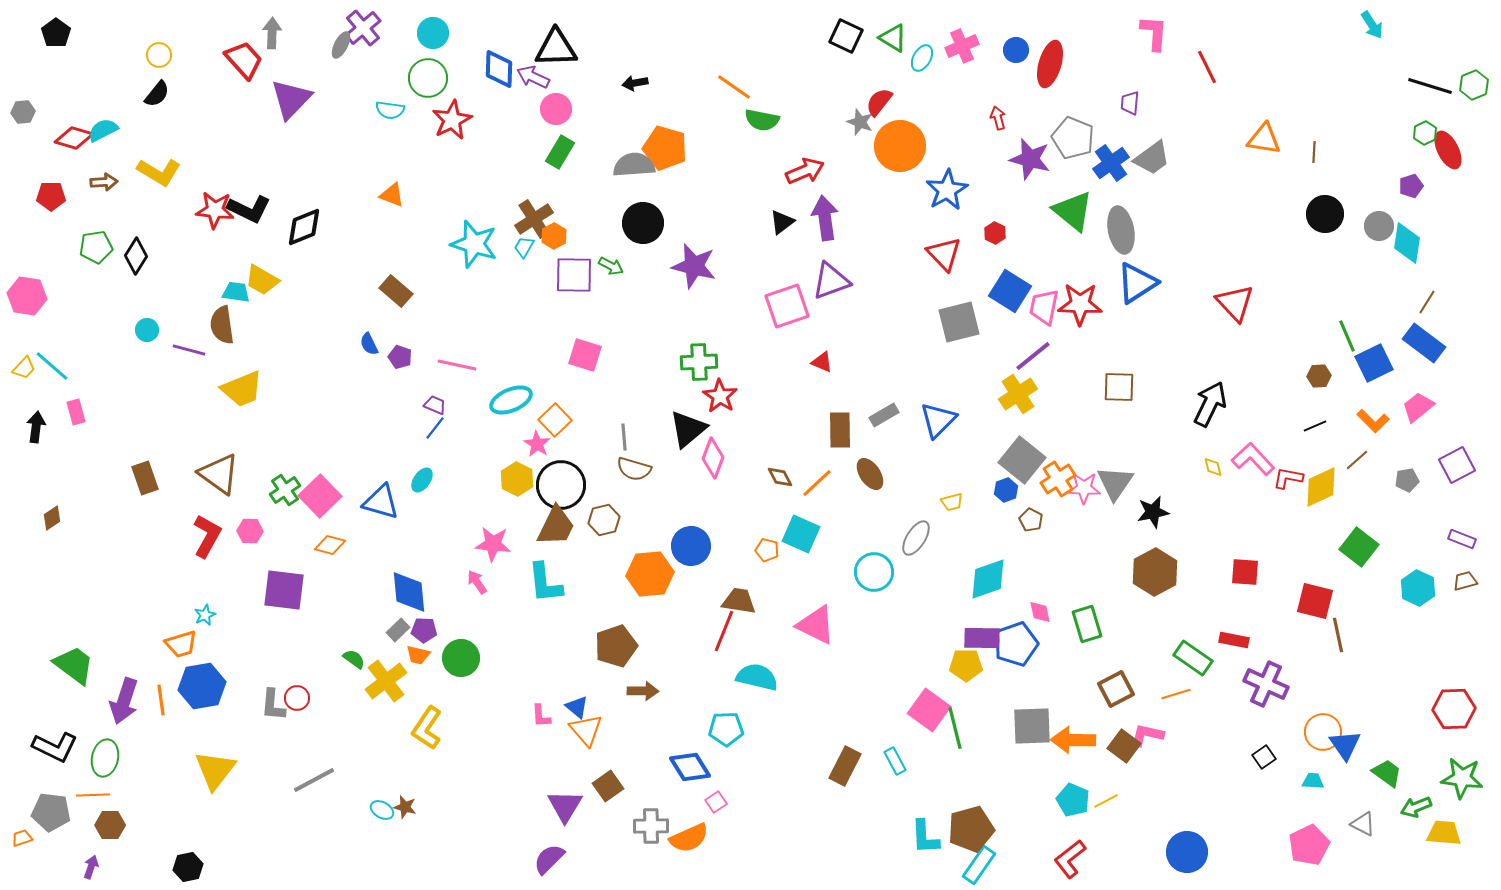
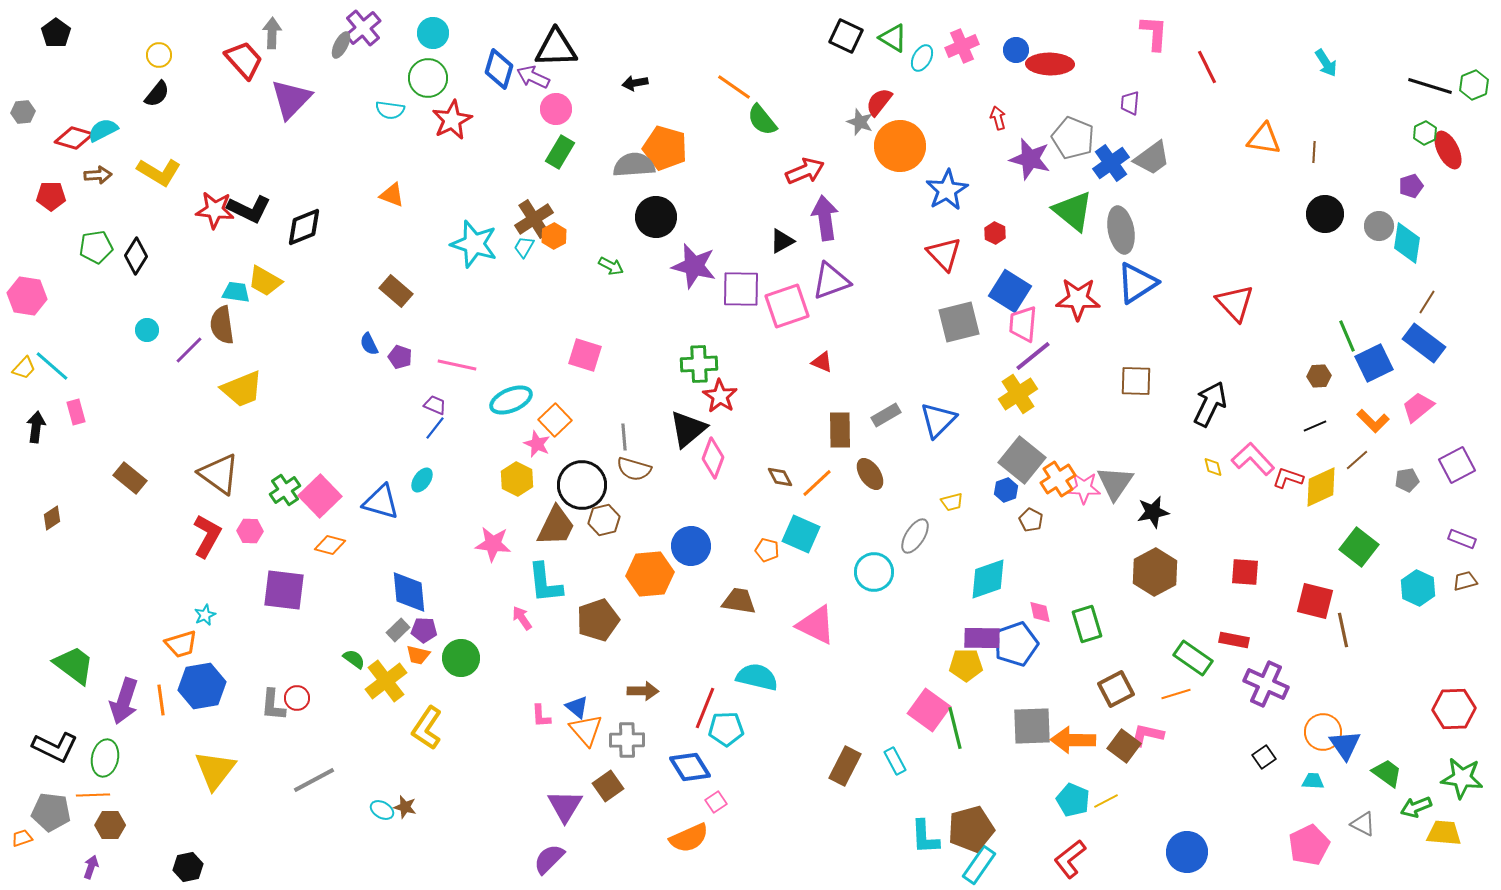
cyan arrow at (1372, 25): moved 46 px left, 38 px down
red ellipse at (1050, 64): rotated 75 degrees clockwise
blue diamond at (499, 69): rotated 15 degrees clockwise
green semicircle at (762, 120): rotated 40 degrees clockwise
brown arrow at (104, 182): moved 6 px left, 7 px up
black triangle at (782, 222): moved 19 px down; rotated 8 degrees clockwise
black circle at (643, 223): moved 13 px right, 6 px up
purple square at (574, 275): moved 167 px right, 14 px down
yellow trapezoid at (262, 280): moved 3 px right, 1 px down
red star at (1080, 304): moved 2 px left, 5 px up
pink trapezoid at (1044, 307): moved 21 px left, 17 px down; rotated 6 degrees counterclockwise
purple line at (189, 350): rotated 60 degrees counterclockwise
green cross at (699, 362): moved 2 px down
brown square at (1119, 387): moved 17 px right, 6 px up
gray rectangle at (884, 415): moved 2 px right
pink star at (537, 444): rotated 8 degrees counterclockwise
brown rectangle at (145, 478): moved 15 px left; rotated 32 degrees counterclockwise
red L-shape at (1288, 478): rotated 8 degrees clockwise
black circle at (561, 485): moved 21 px right
gray ellipse at (916, 538): moved 1 px left, 2 px up
pink arrow at (477, 582): moved 45 px right, 36 px down
red line at (724, 631): moved 19 px left, 77 px down
brown line at (1338, 635): moved 5 px right, 5 px up
brown pentagon at (616, 646): moved 18 px left, 26 px up
gray cross at (651, 826): moved 24 px left, 86 px up
